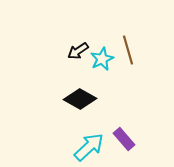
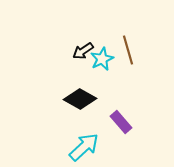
black arrow: moved 5 px right
purple rectangle: moved 3 px left, 17 px up
cyan arrow: moved 5 px left
